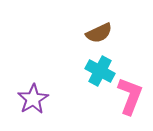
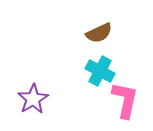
pink L-shape: moved 5 px left, 4 px down; rotated 9 degrees counterclockwise
